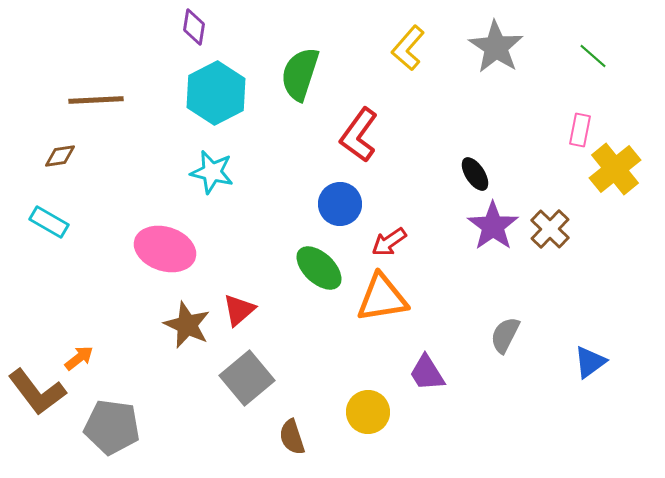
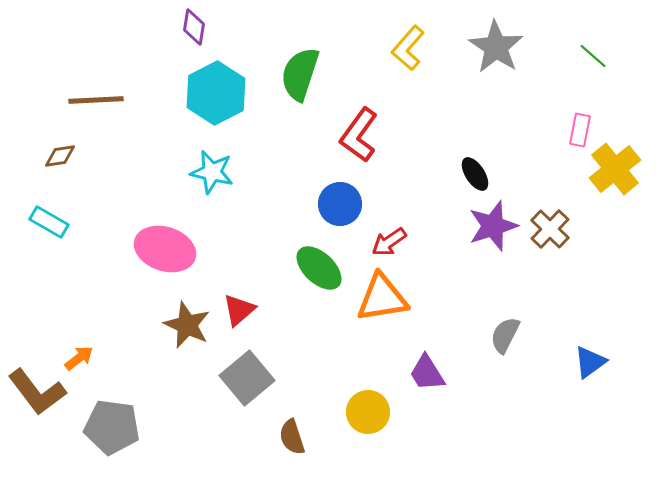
purple star: rotated 18 degrees clockwise
